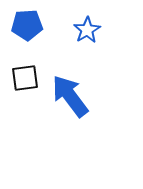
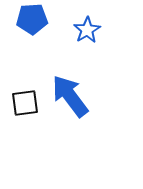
blue pentagon: moved 5 px right, 6 px up
black square: moved 25 px down
